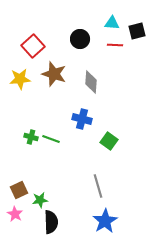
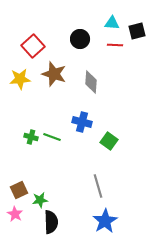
blue cross: moved 3 px down
green line: moved 1 px right, 2 px up
